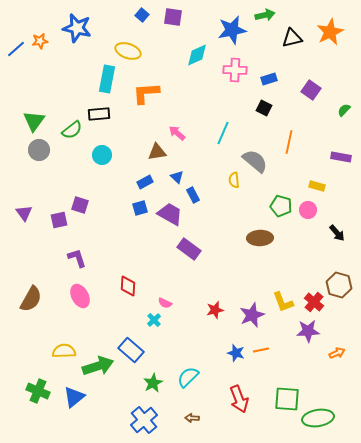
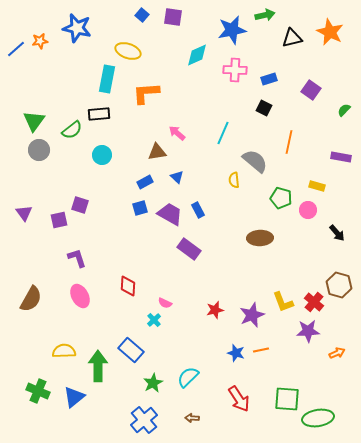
orange star at (330, 32): rotated 20 degrees counterclockwise
blue rectangle at (193, 195): moved 5 px right, 15 px down
green pentagon at (281, 206): moved 8 px up
green arrow at (98, 366): rotated 72 degrees counterclockwise
red arrow at (239, 399): rotated 12 degrees counterclockwise
